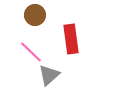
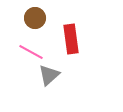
brown circle: moved 3 px down
pink line: rotated 15 degrees counterclockwise
